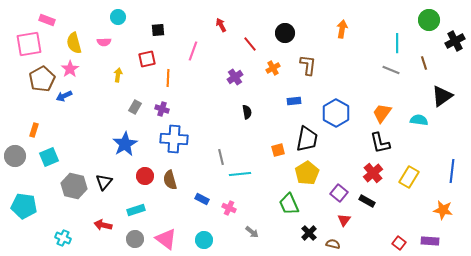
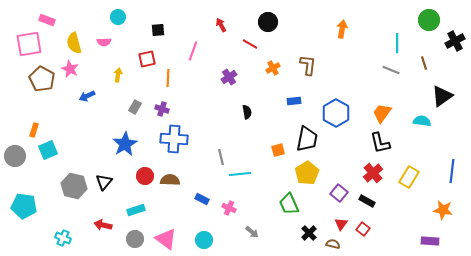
black circle at (285, 33): moved 17 px left, 11 px up
red line at (250, 44): rotated 21 degrees counterclockwise
pink star at (70, 69): rotated 12 degrees counterclockwise
purple cross at (235, 77): moved 6 px left
brown pentagon at (42, 79): rotated 15 degrees counterclockwise
blue arrow at (64, 96): moved 23 px right
cyan semicircle at (419, 120): moved 3 px right, 1 px down
cyan square at (49, 157): moved 1 px left, 7 px up
brown semicircle at (170, 180): rotated 108 degrees clockwise
red triangle at (344, 220): moved 3 px left, 4 px down
red square at (399, 243): moved 36 px left, 14 px up
